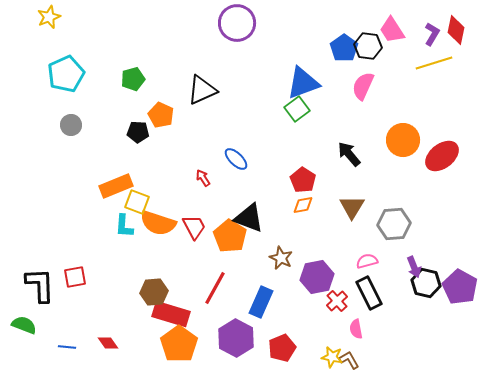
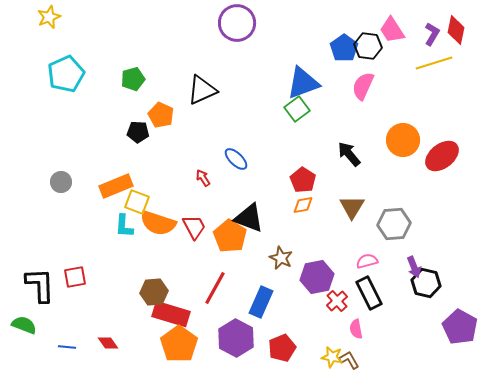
gray circle at (71, 125): moved 10 px left, 57 px down
purple pentagon at (460, 287): moved 40 px down
